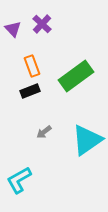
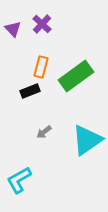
orange rectangle: moved 9 px right, 1 px down; rotated 35 degrees clockwise
